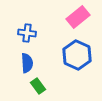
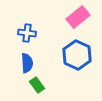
green rectangle: moved 1 px left, 1 px up
